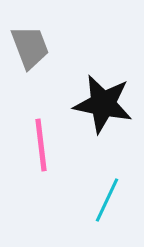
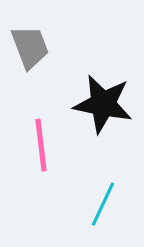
cyan line: moved 4 px left, 4 px down
